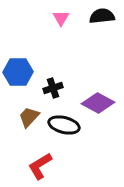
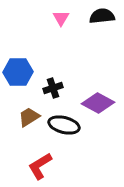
brown trapezoid: rotated 15 degrees clockwise
